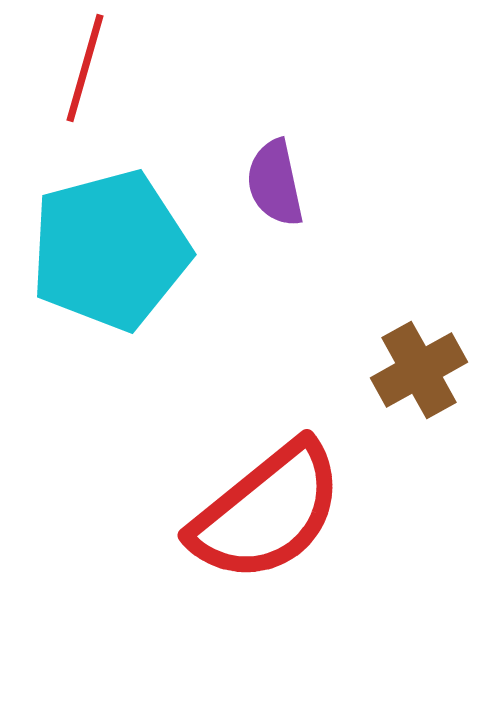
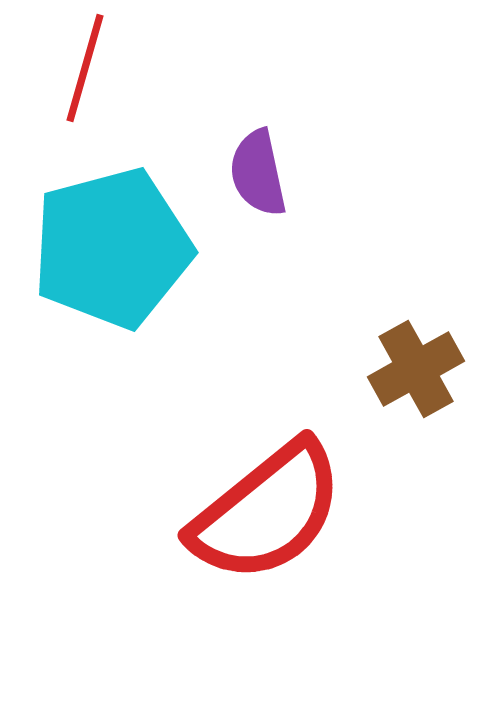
purple semicircle: moved 17 px left, 10 px up
cyan pentagon: moved 2 px right, 2 px up
brown cross: moved 3 px left, 1 px up
